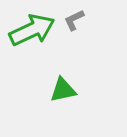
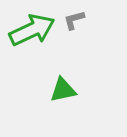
gray L-shape: rotated 10 degrees clockwise
